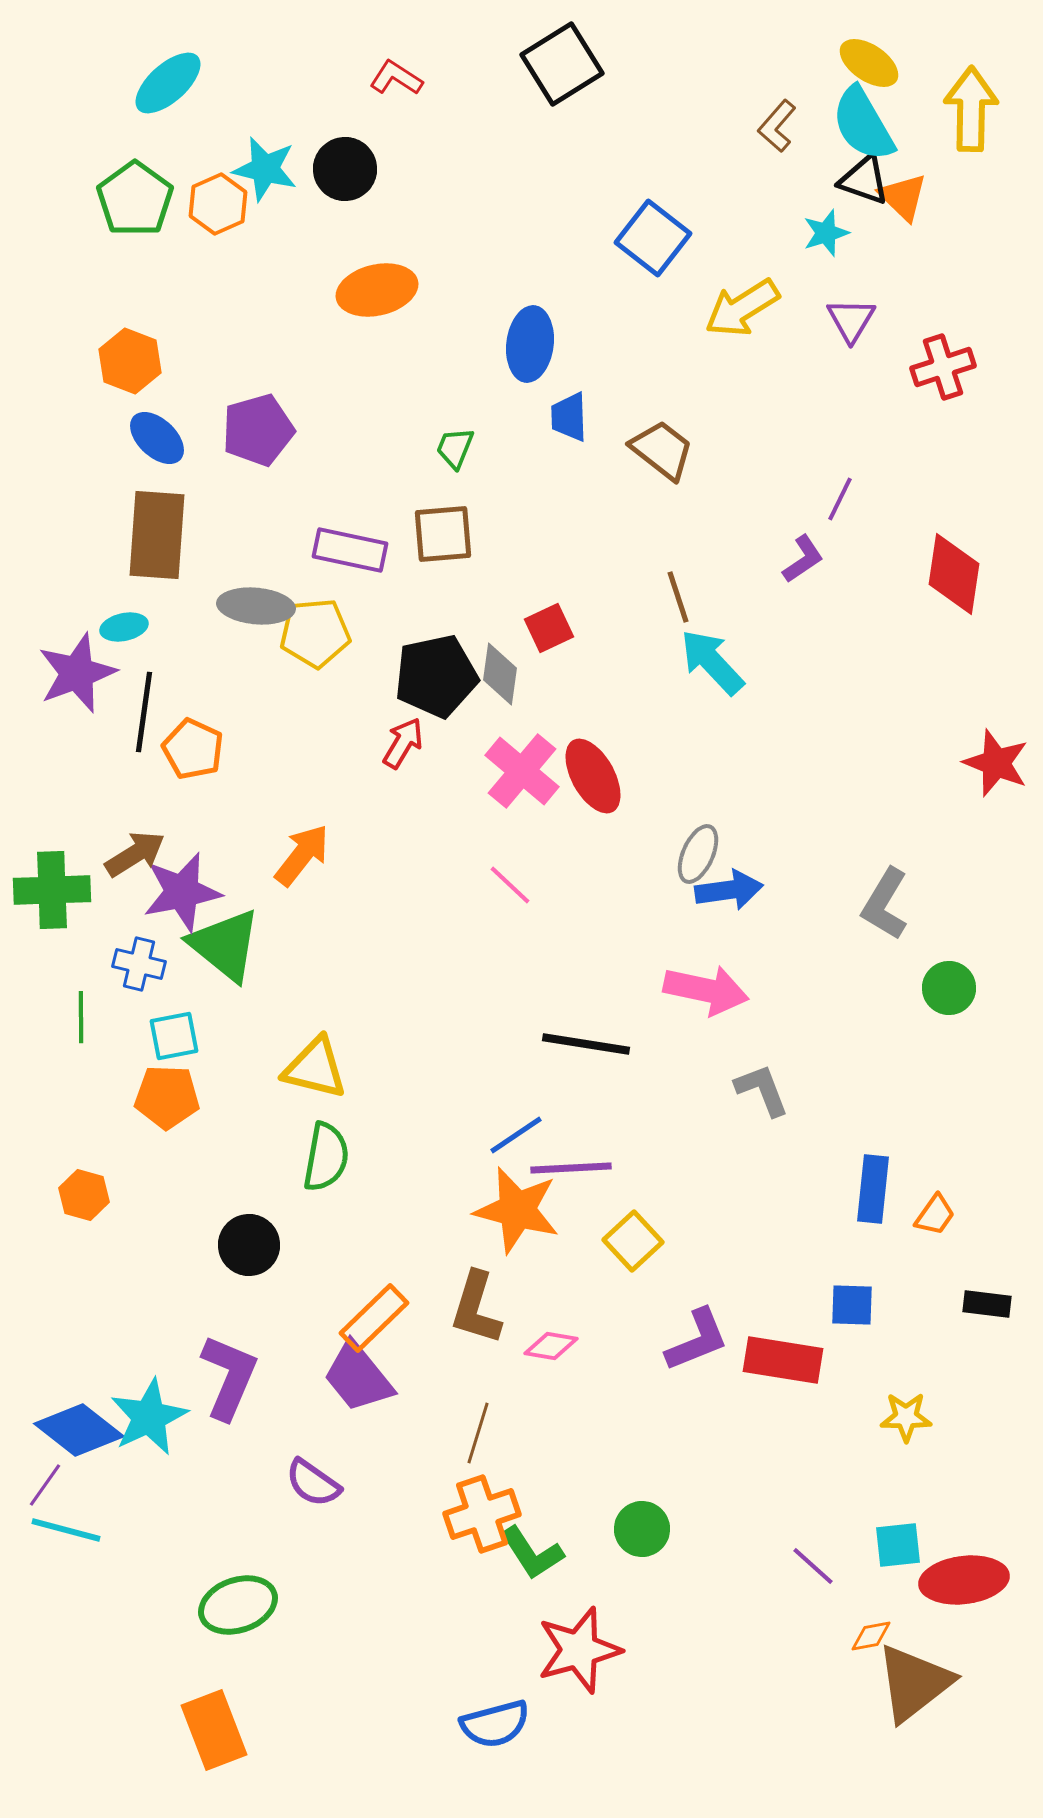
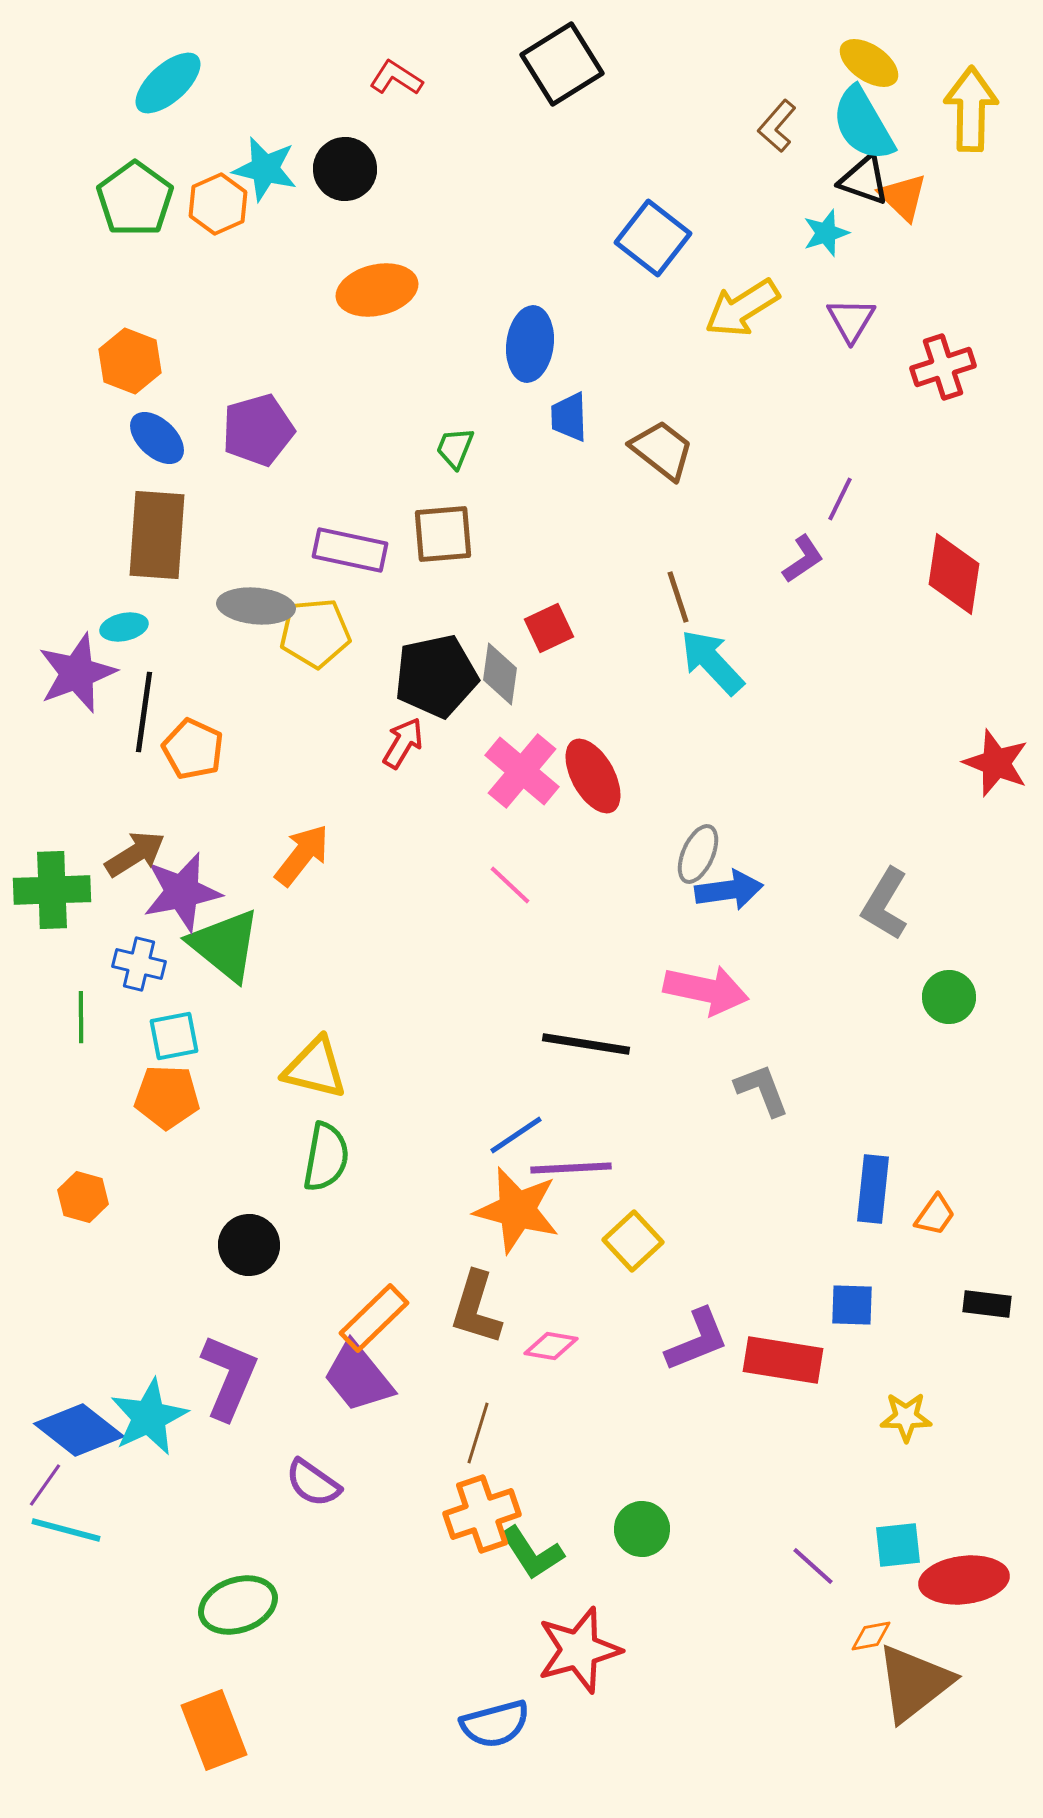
green circle at (949, 988): moved 9 px down
orange hexagon at (84, 1195): moved 1 px left, 2 px down
